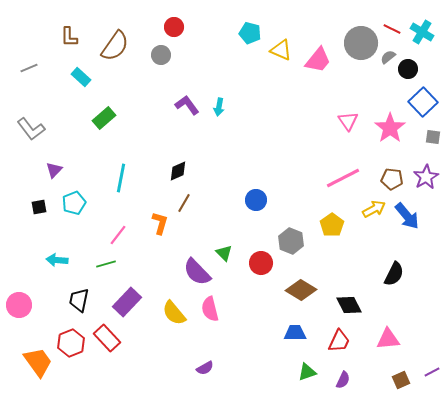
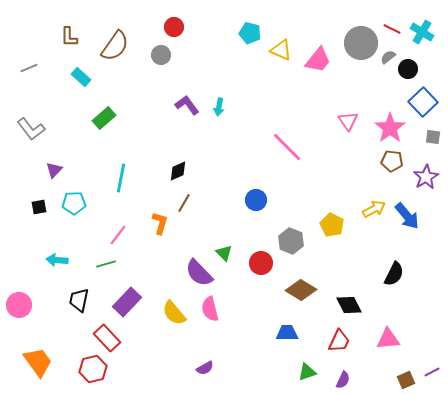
pink line at (343, 178): moved 56 px left, 31 px up; rotated 72 degrees clockwise
brown pentagon at (392, 179): moved 18 px up
cyan pentagon at (74, 203): rotated 20 degrees clockwise
yellow pentagon at (332, 225): rotated 10 degrees counterclockwise
purple semicircle at (197, 272): moved 2 px right, 1 px down
blue trapezoid at (295, 333): moved 8 px left
red hexagon at (71, 343): moved 22 px right, 26 px down; rotated 8 degrees clockwise
brown square at (401, 380): moved 5 px right
